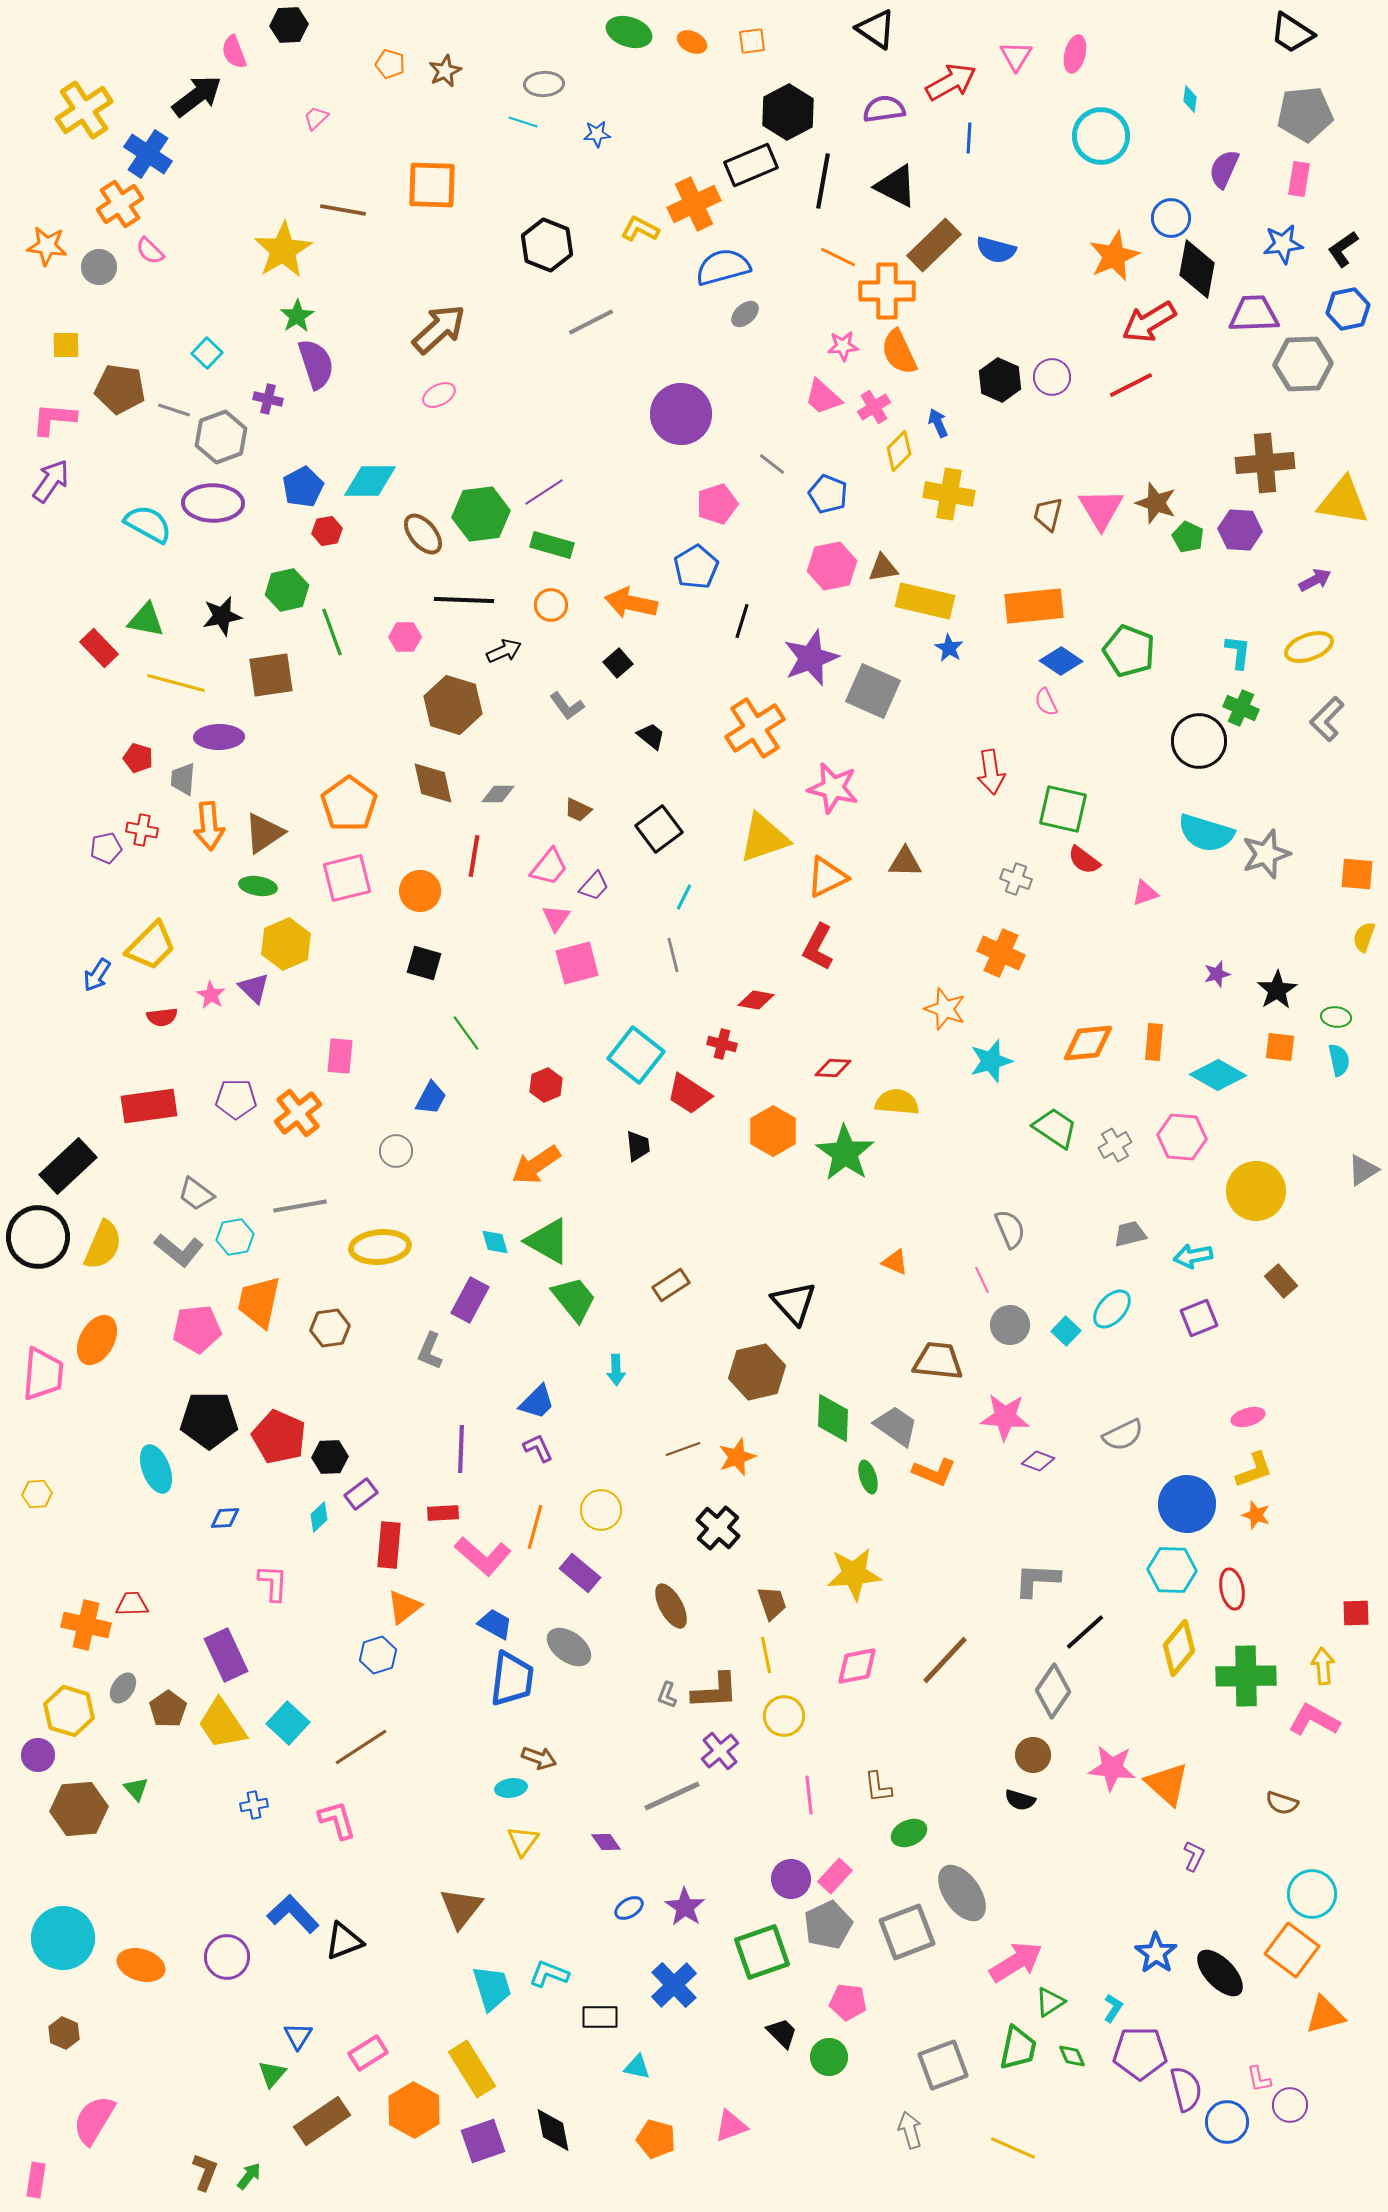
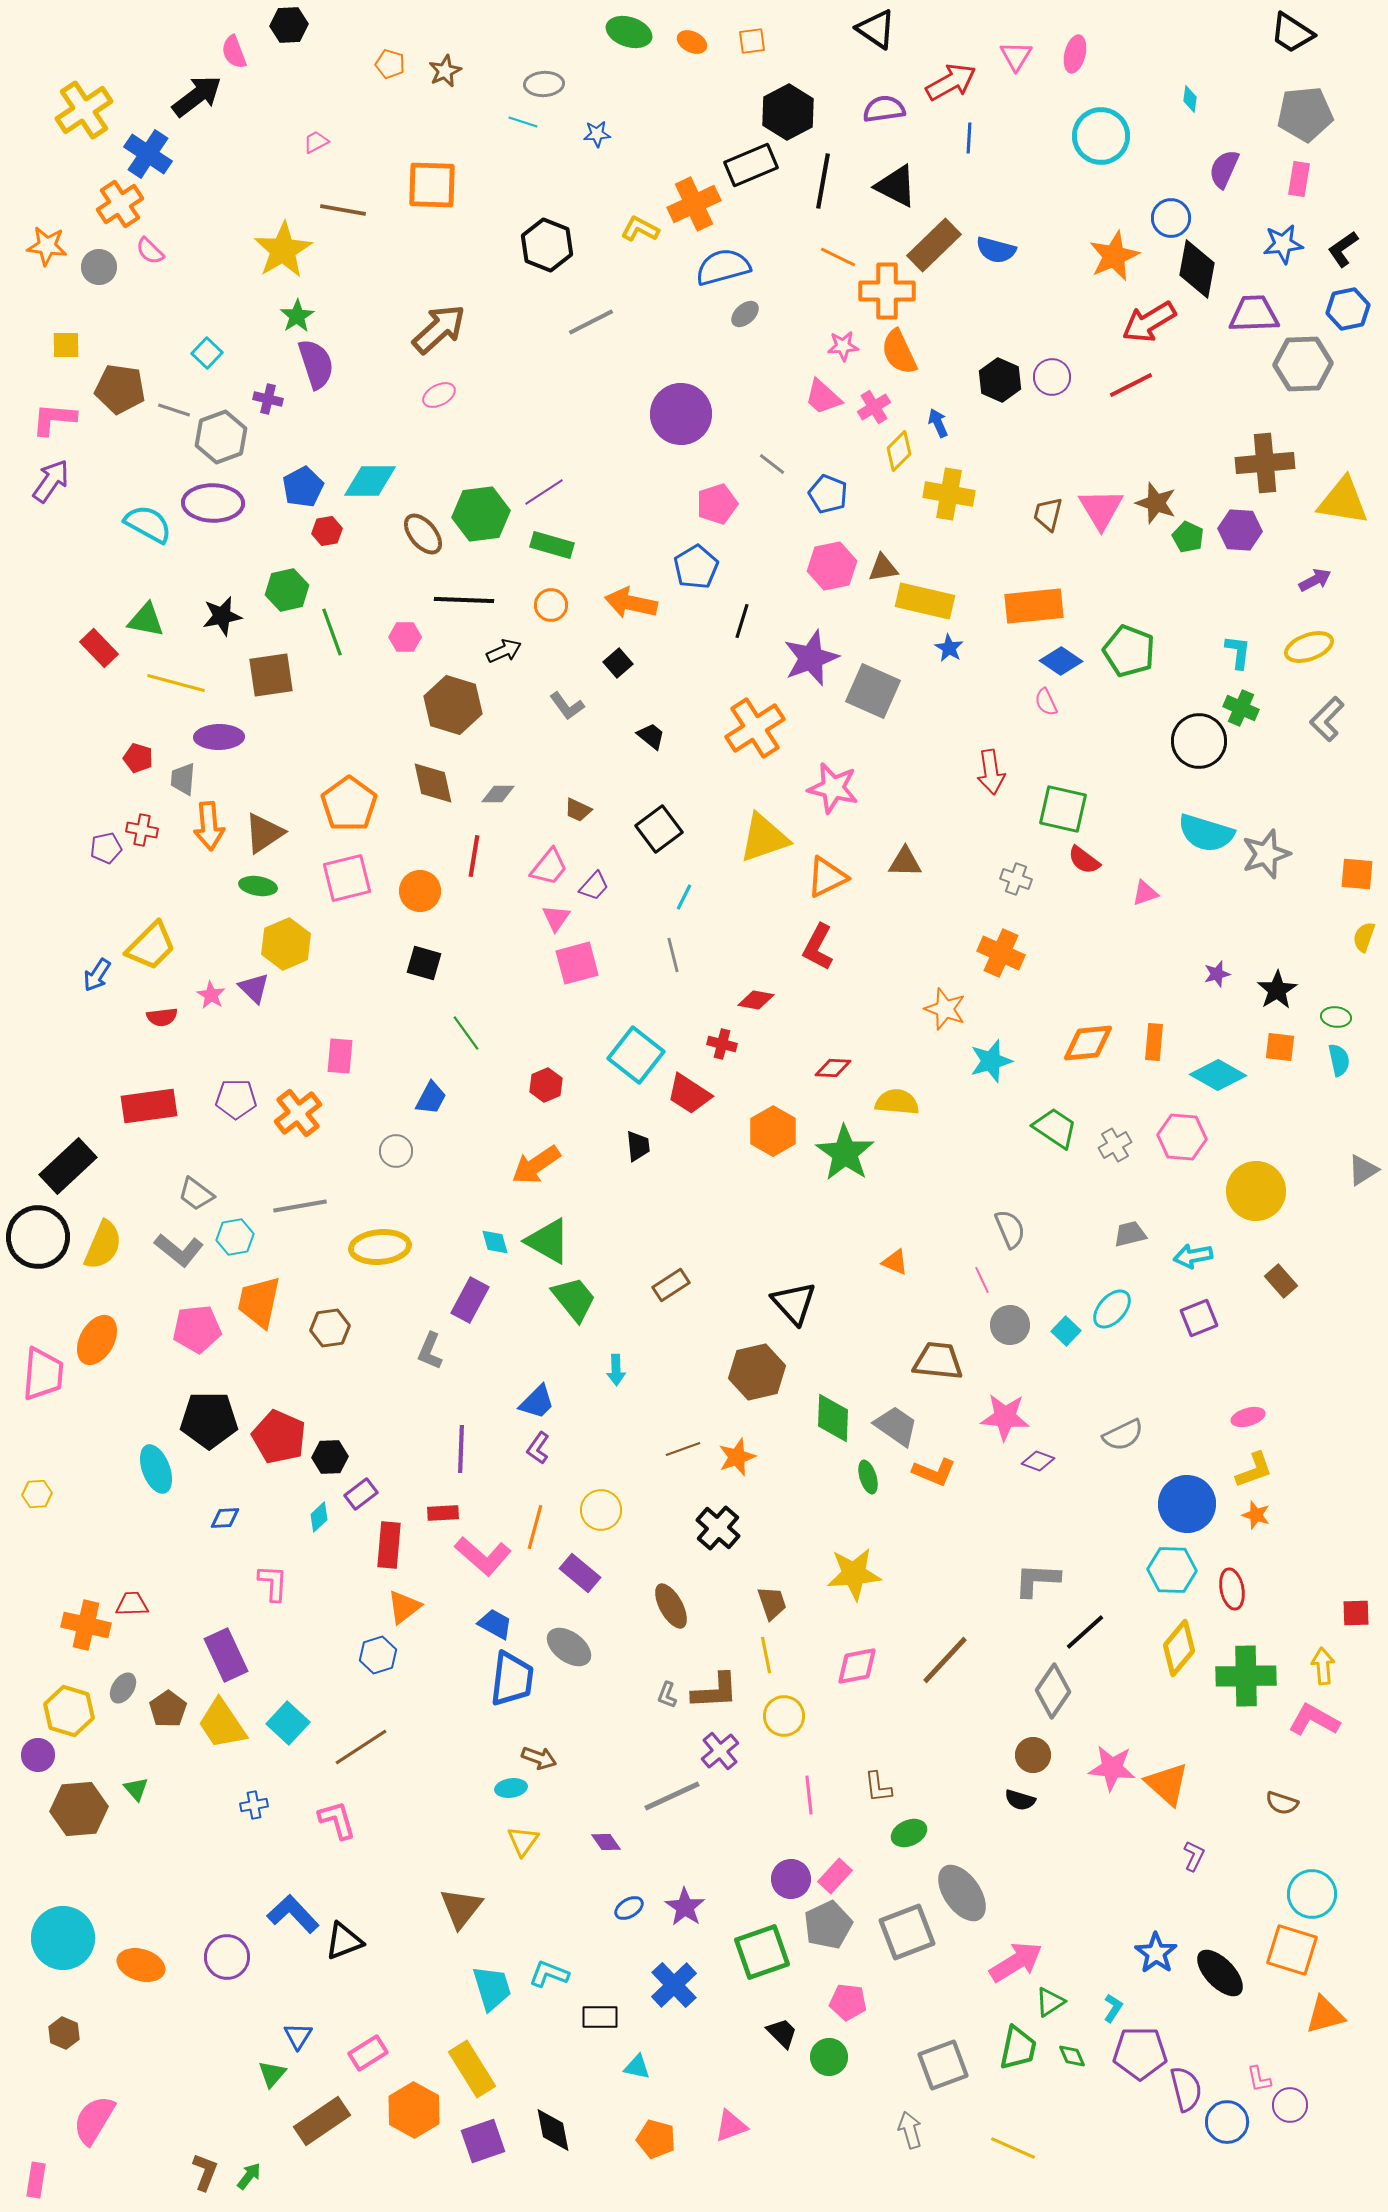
pink trapezoid at (316, 118): moved 24 px down; rotated 16 degrees clockwise
purple L-shape at (538, 1448): rotated 120 degrees counterclockwise
orange square at (1292, 1950): rotated 20 degrees counterclockwise
